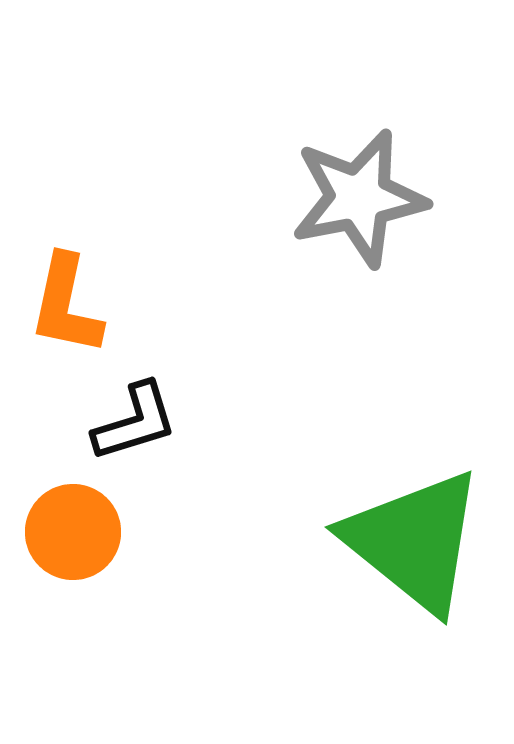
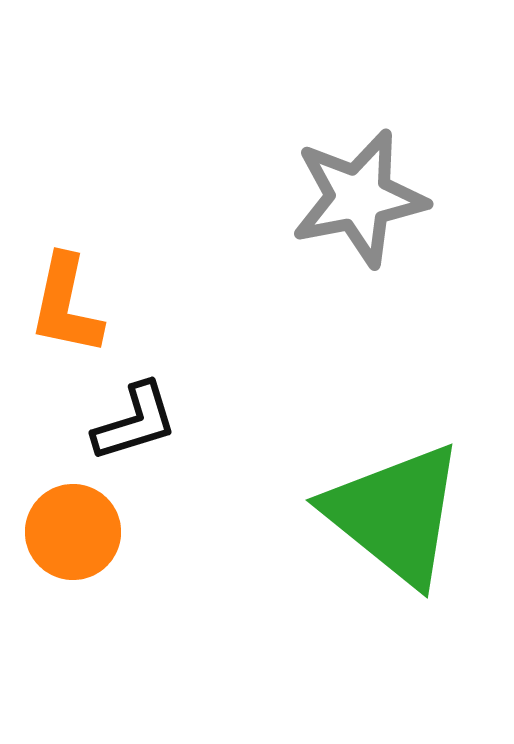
green triangle: moved 19 px left, 27 px up
